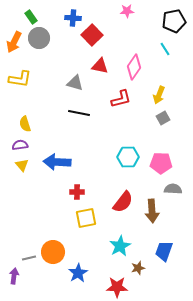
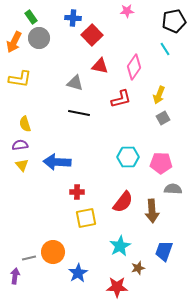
purple arrow: moved 1 px right
